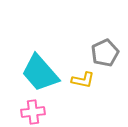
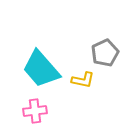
cyan trapezoid: moved 1 px right, 4 px up
pink cross: moved 2 px right, 1 px up
